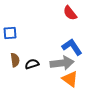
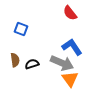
blue square: moved 11 px right, 4 px up; rotated 24 degrees clockwise
gray arrow: rotated 30 degrees clockwise
orange triangle: rotated 18 degrees clockwise
